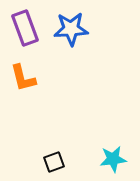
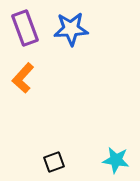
orange L-shape: rotated 56 degrees clockwise
cyan star: moved 3 px right, 1 px down; rotated 16 degrees clockwise
